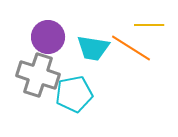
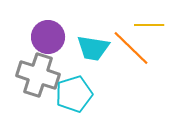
orange line: rotated 12 degrees clockwise
cyan pentagon: rotated 6 degrees counterclockwise
